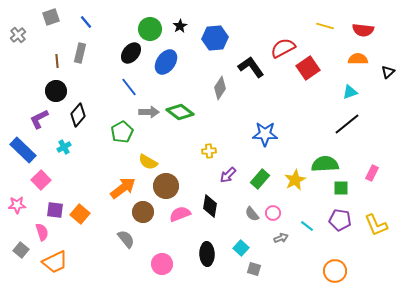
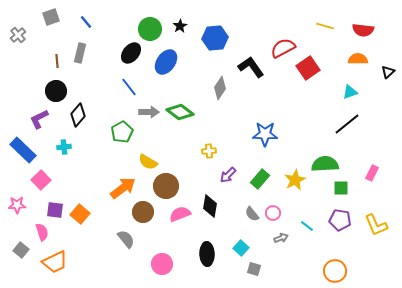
cyan cross at (64, 147): rotated 24 degrees clockwise
